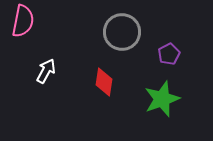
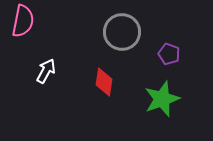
purple pentagon: rotated 25 degrees counterclockwise
